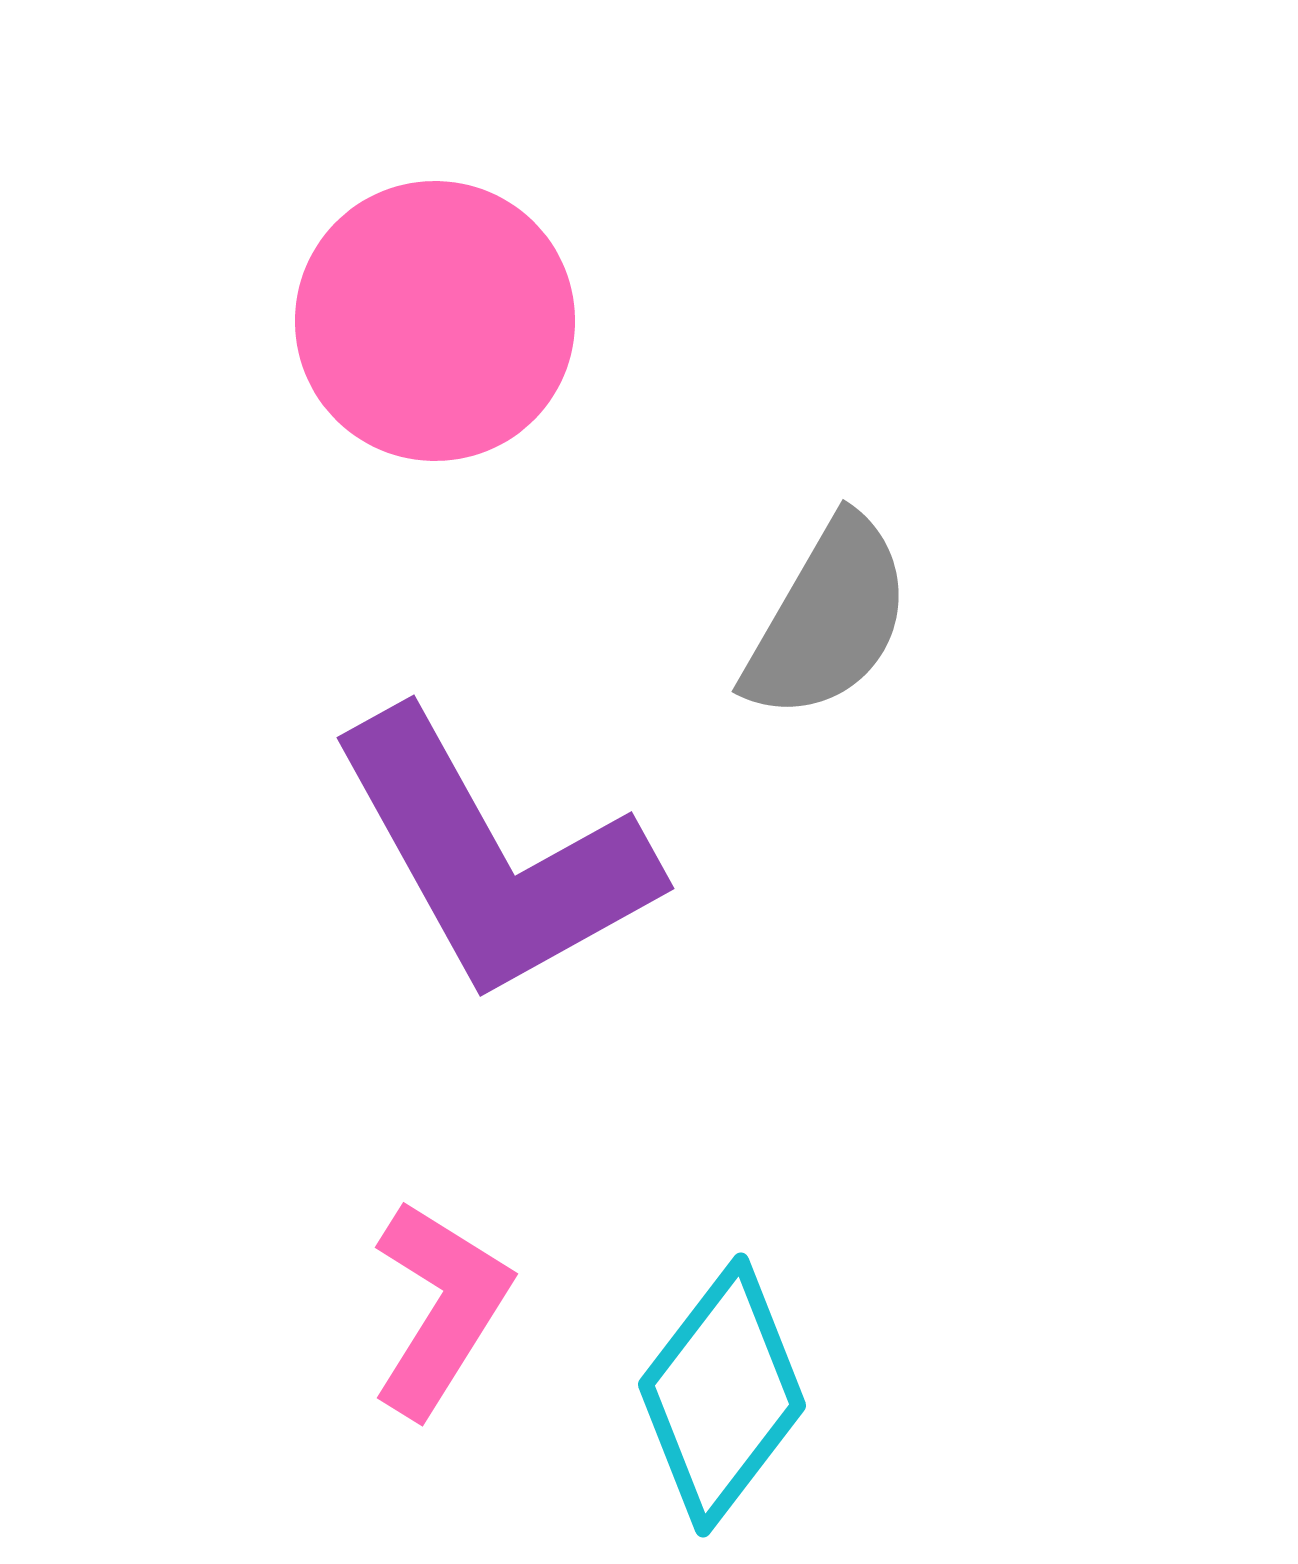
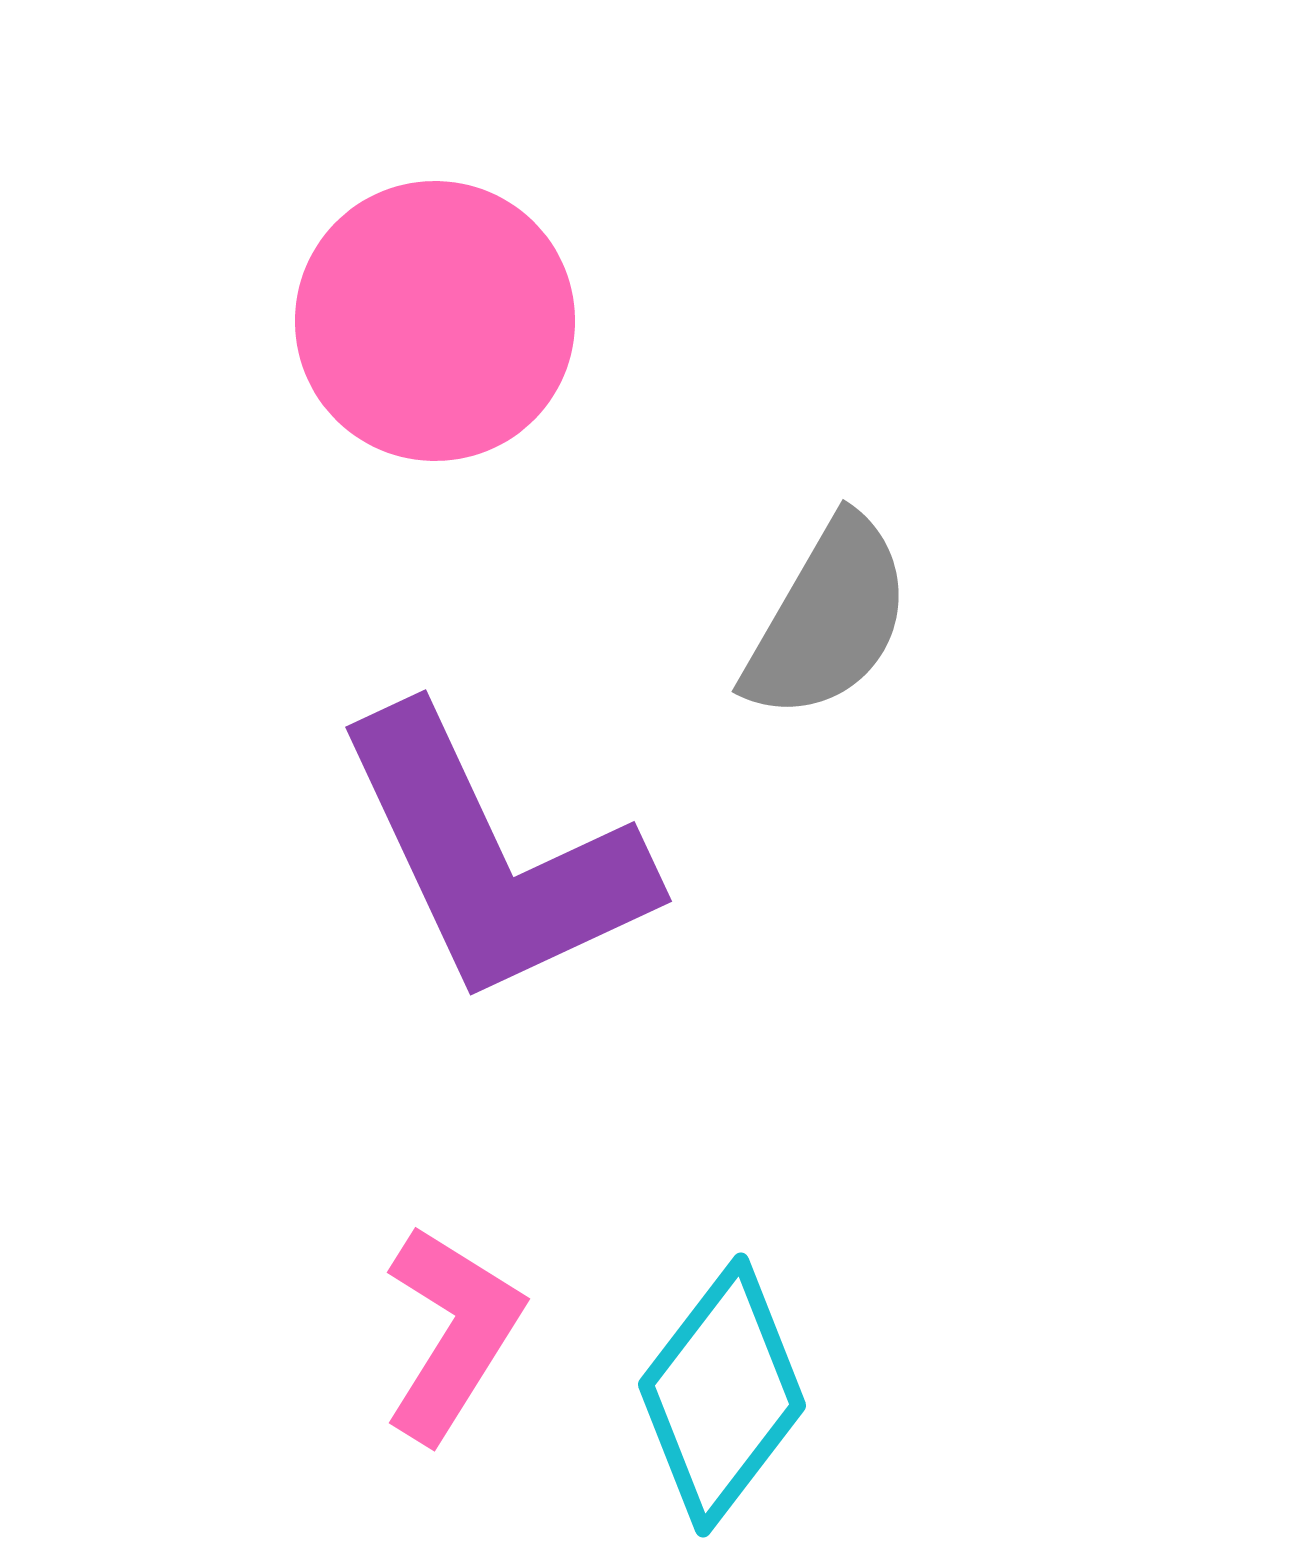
purple L-shape: rotated 4 degrees clockwise
pink L-shape: moved 12 px right, 25 px down
